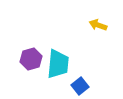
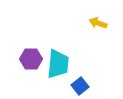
yellow arrow: moved 2 px up
purple hexagon: rotated 15 degrees clockwise
